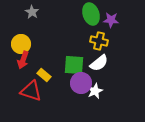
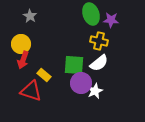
gray star: moved 2 px left, 4 px down
